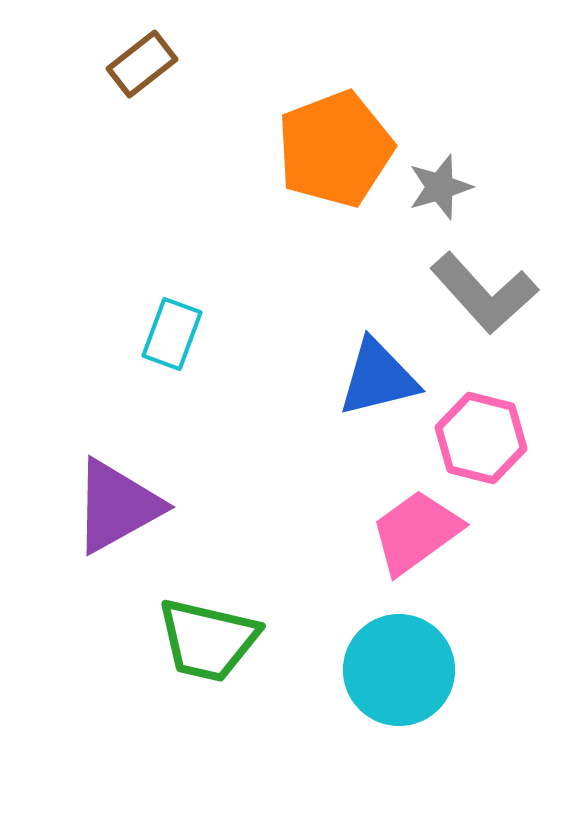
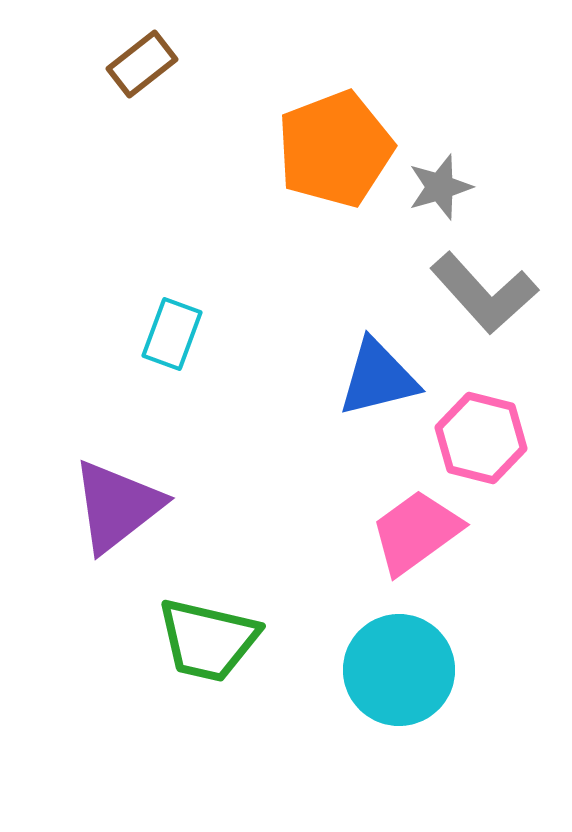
purple triangle: rotated 9 degrees counterclockwise
